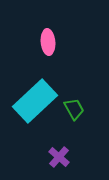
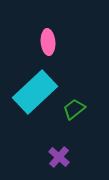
cyan rectangle: moved 9 px up
green trapezoid: rotated 100 degrees counterclockwise
